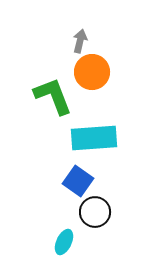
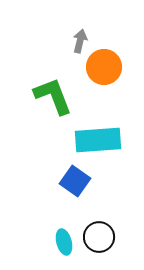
orange circle: moved 12 px right, 5 px up
cyan rectangle: moved 4 px right, 2 px down
blue square: moved 3 px left
black circle: moved 4 px right, 25 px down
cyan ellipse: rotated 40 degrees counterclockwise
